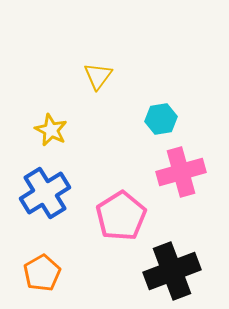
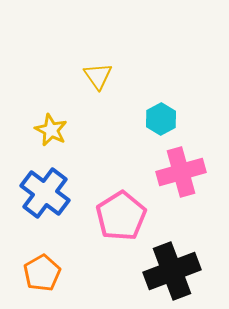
yellow triangle: rotated 12 degrees counterclockwise
cyan hexagon: rotated 20 degrees counterclockwise
blue cross: rotated 21 degrees counterclockwise
